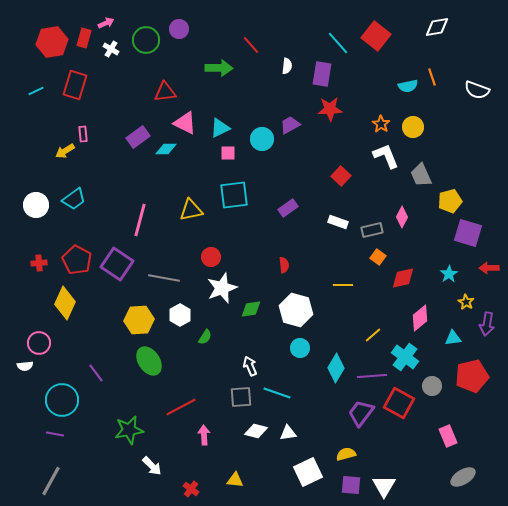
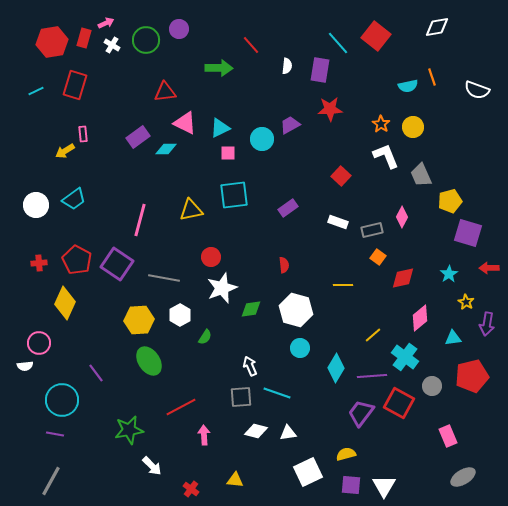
white cross at (111, 49): moved 1 px right, 4 px up
purple rectangle at (322, 74): moved 2 px left, 4 px up
